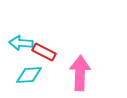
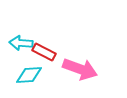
pink arrow: moved 4 px up; rotated 108 degrees clockwise
